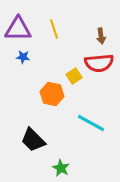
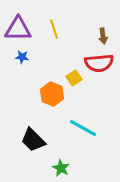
brown arrow: moved 2 px right
blue star: moved 1 px left
yellow square: moved 2 px down
orange hexagon: rotated 10 degrees clockwise
cyan line: moved 8 px left, 5 px down
